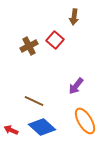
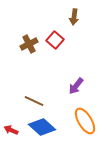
brown cross: moved 2 px up
